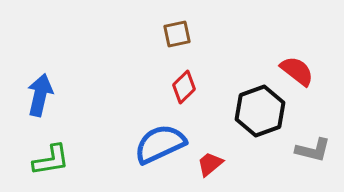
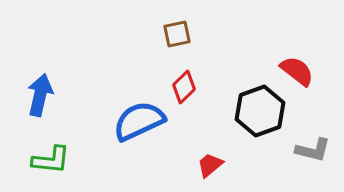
blue semicircle: moved 21 px left, 23 px up
green L-shape: rotated 15 degrees clockwise
red trapezoid: moved 1 px down
